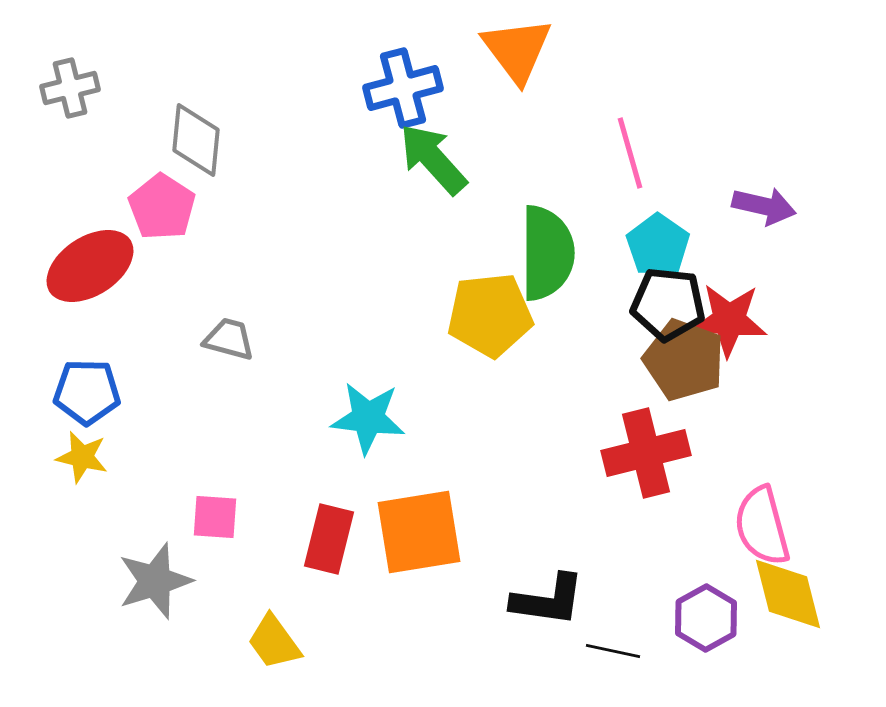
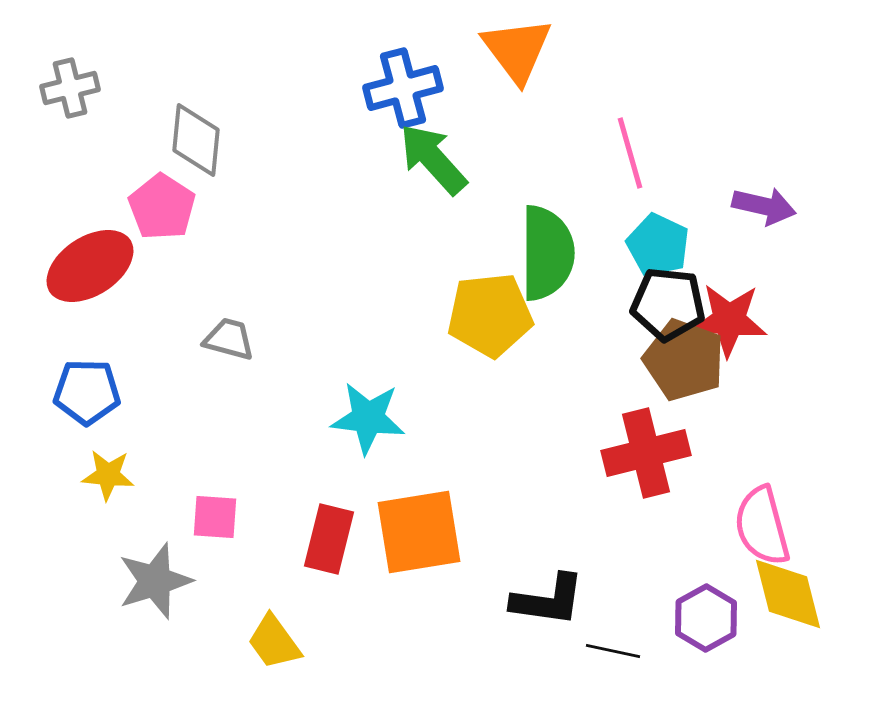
cyan pentagon: rotated 10 degrees counterclockwise
yellow star: moved 26 px right, 18 px down; rotated 8 degrees counterclockwise
